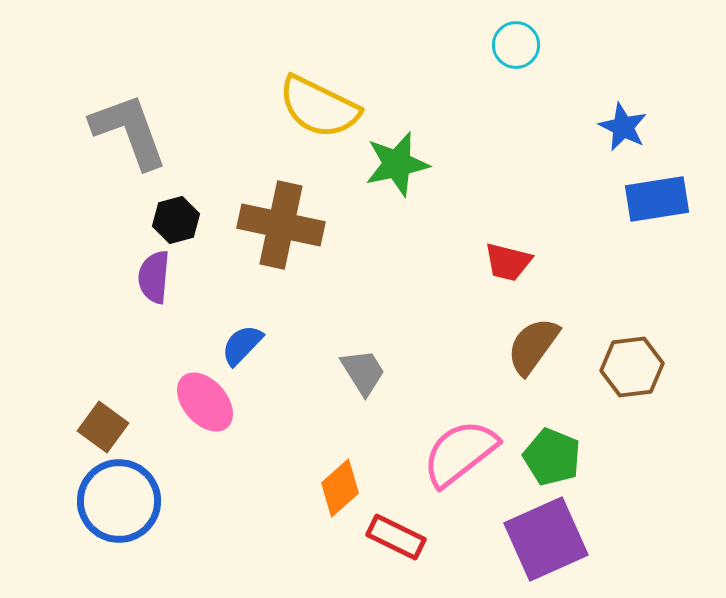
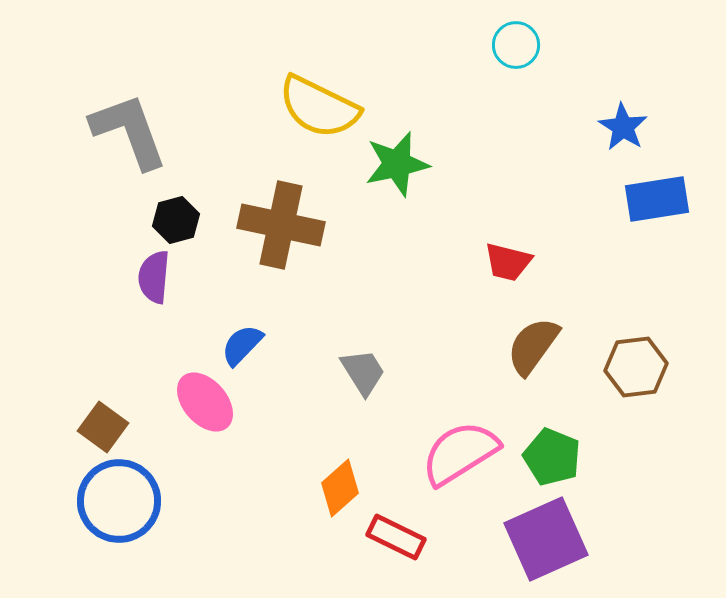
blue star: rotated 6 degrees clockwise
brown hexagon: moved 4 px right
pink semicircle: rotated 6 degrees clockwise
